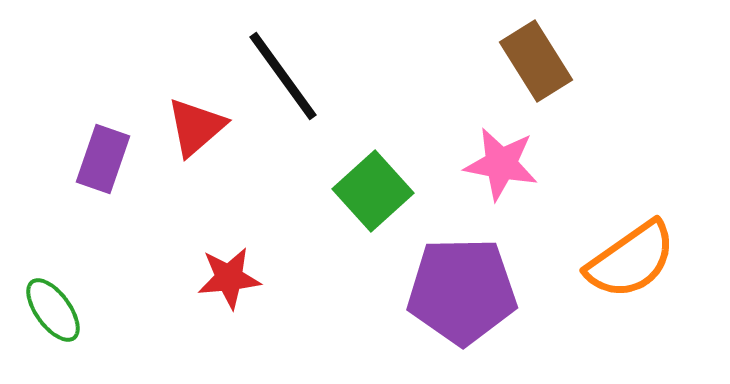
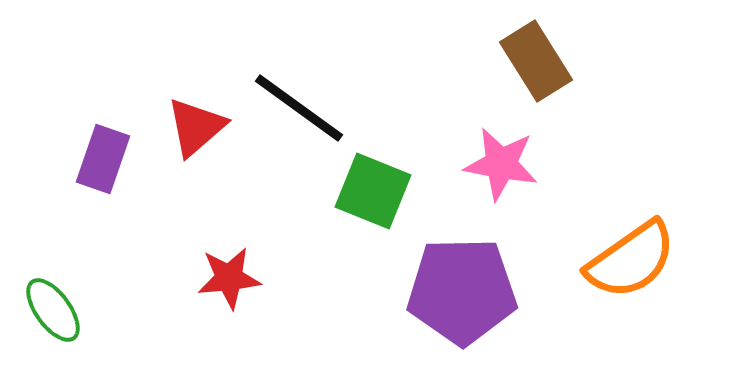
black line: moved 16 px right, 32 px down; rotated 18 degrees counterclockwise
green square: rotated 26 degrees counterclockwise
